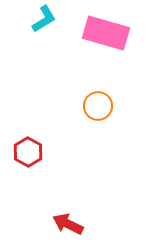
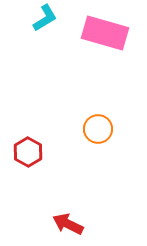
cyan L-shape: moved 1 px right, 1 px up
pink rectangle: moved 1 px left
orange circle: moved 23 px down
